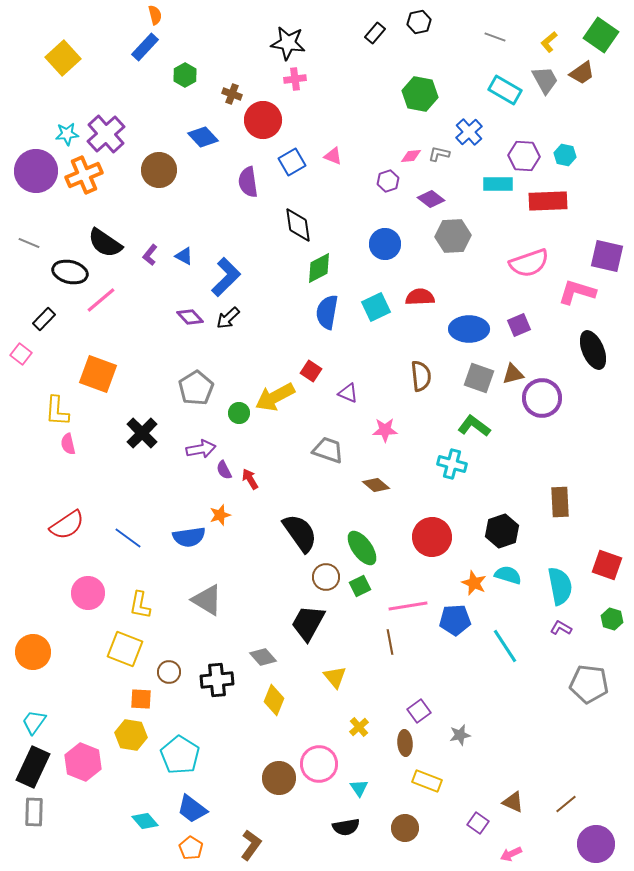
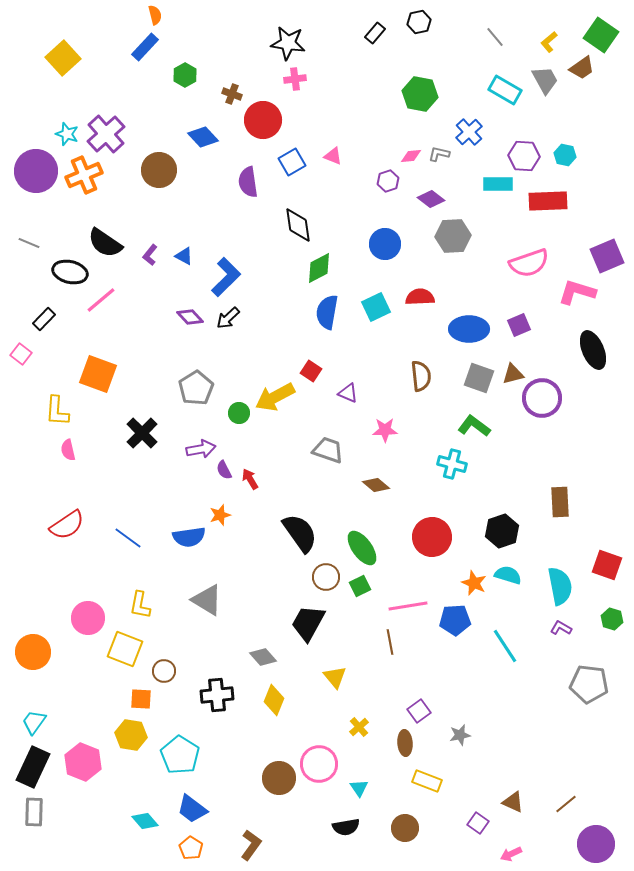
gray line at (495, 37): rotated 30 degrees clockwise
brown trapezoid at (582, 73): moved 5 px up
cyan star at (67, 134): rotated 25 degrees clockwise
purple square at (607, 256): rotated 36 degrees counterclockwise
pink semicircle at (68, 444): moved 6 px down
pink circle at (88, 593): moved 25 px down
brown circle at (169, 672): moved 5 px left, 1 px up
black cross at (217, 680): moved 15 px down
